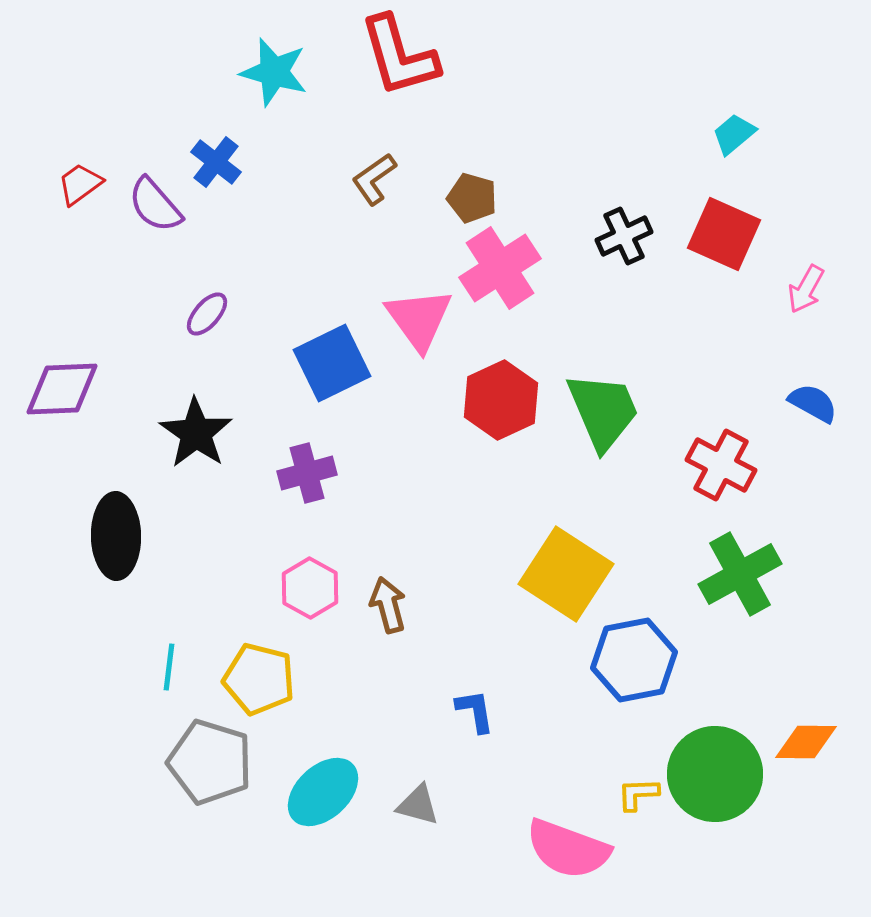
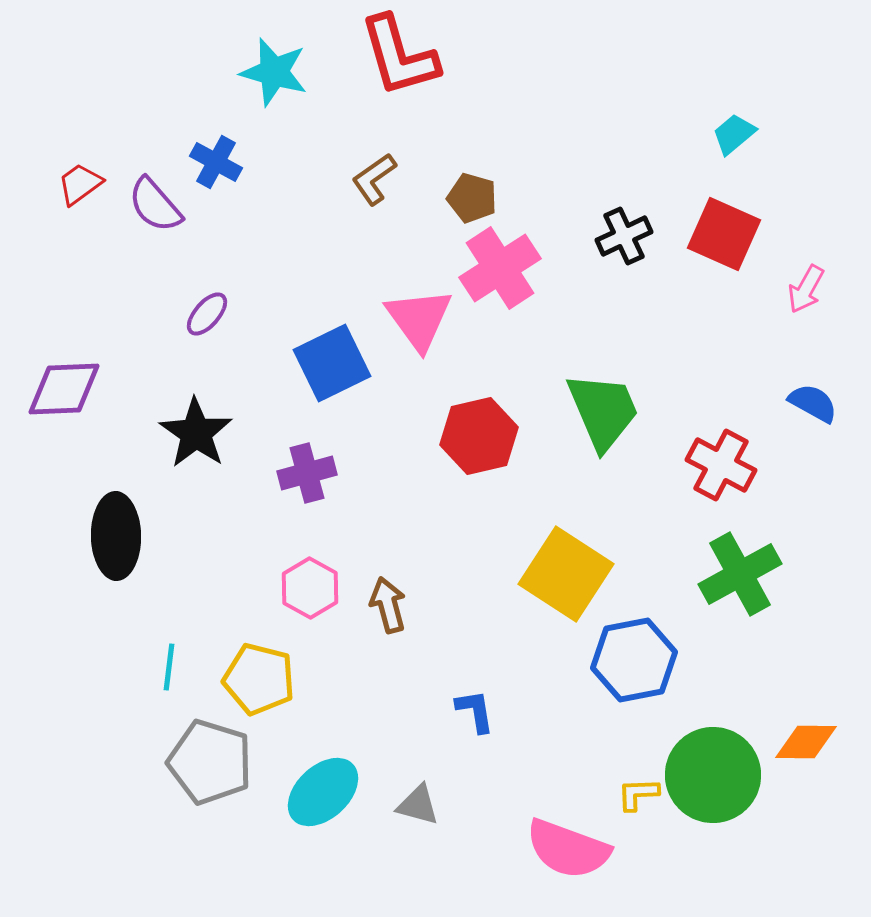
blue cross: rotated 9 degrees counterclockwise
purple diamond: moved 2 px right
red hexagon: moved 22 px left, 36 px down; rotated 12 degrees clockwise
green circle: moved 2 px left, 1 px down
